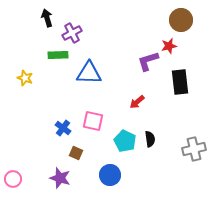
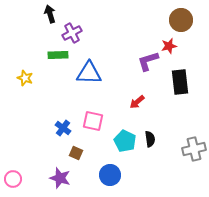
black arrow: moved 3 px right, 4 px up
